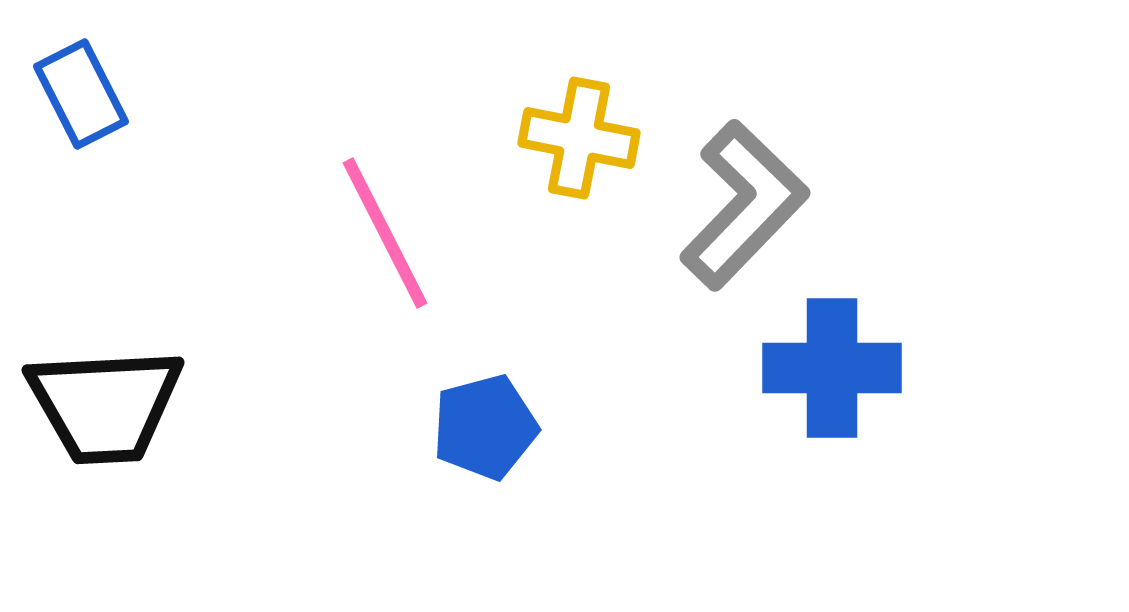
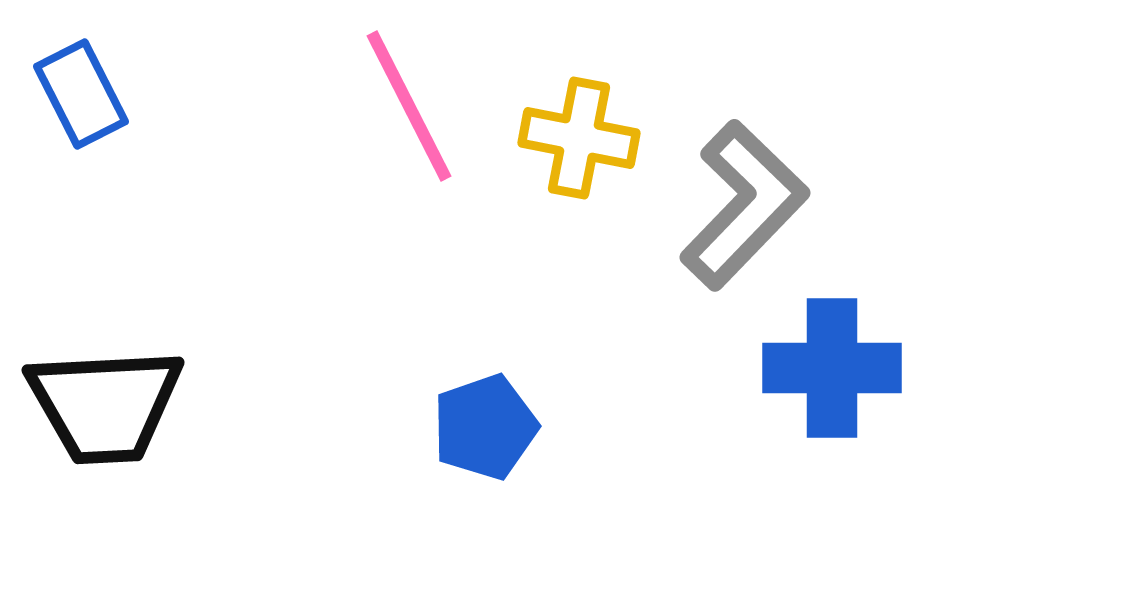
pink line: moved 24 px right, 127 px up
blue pentagon: rotated 4 degrees counterclockwise
